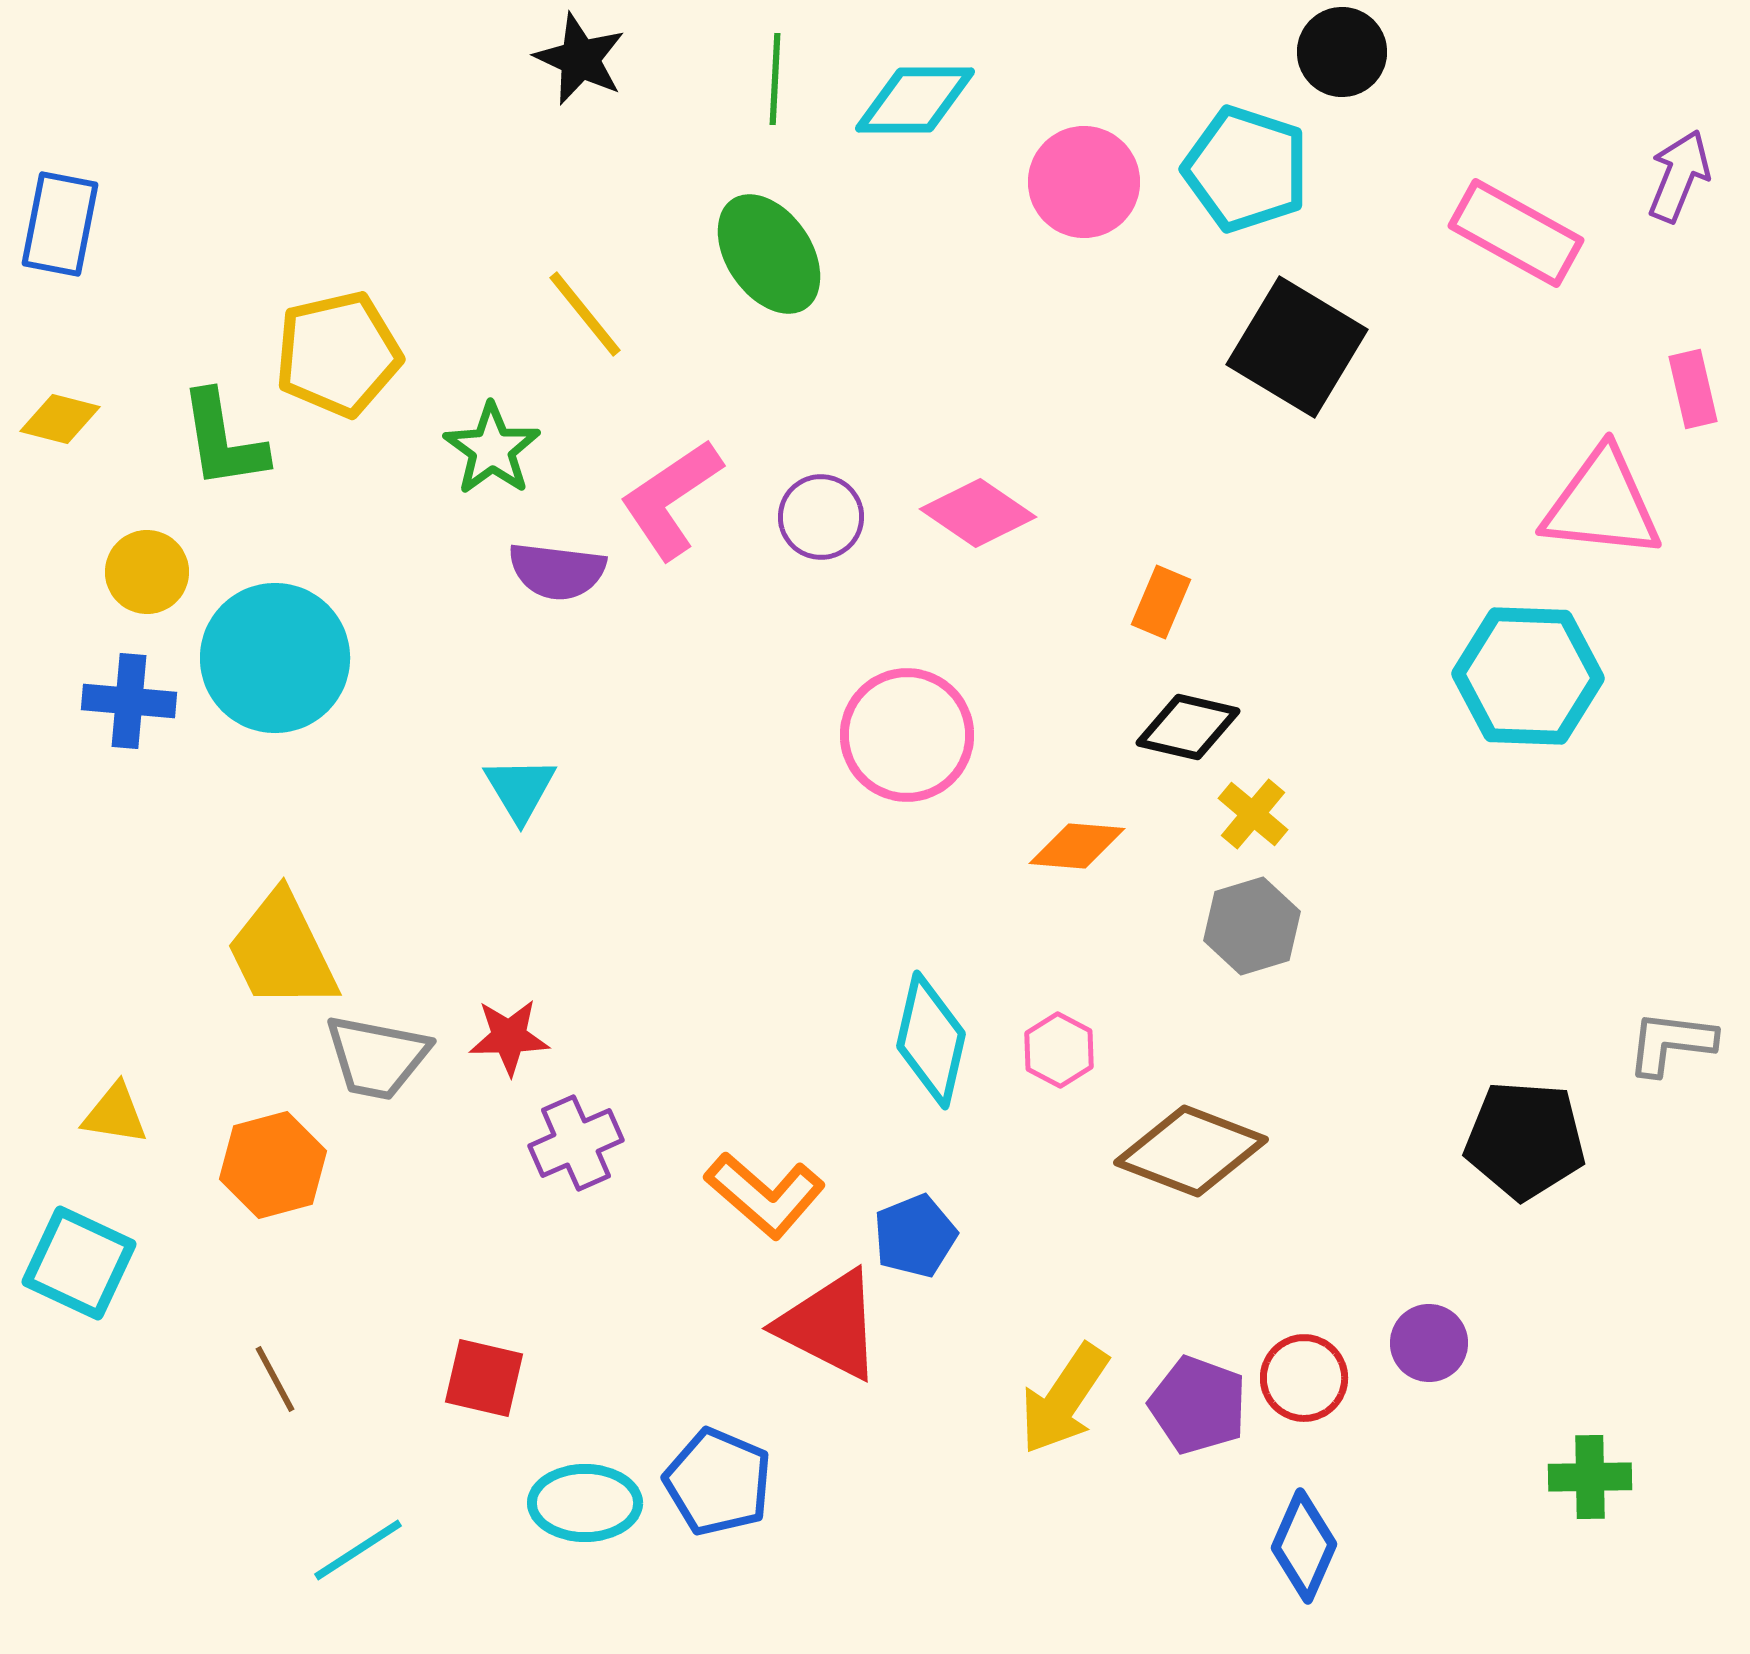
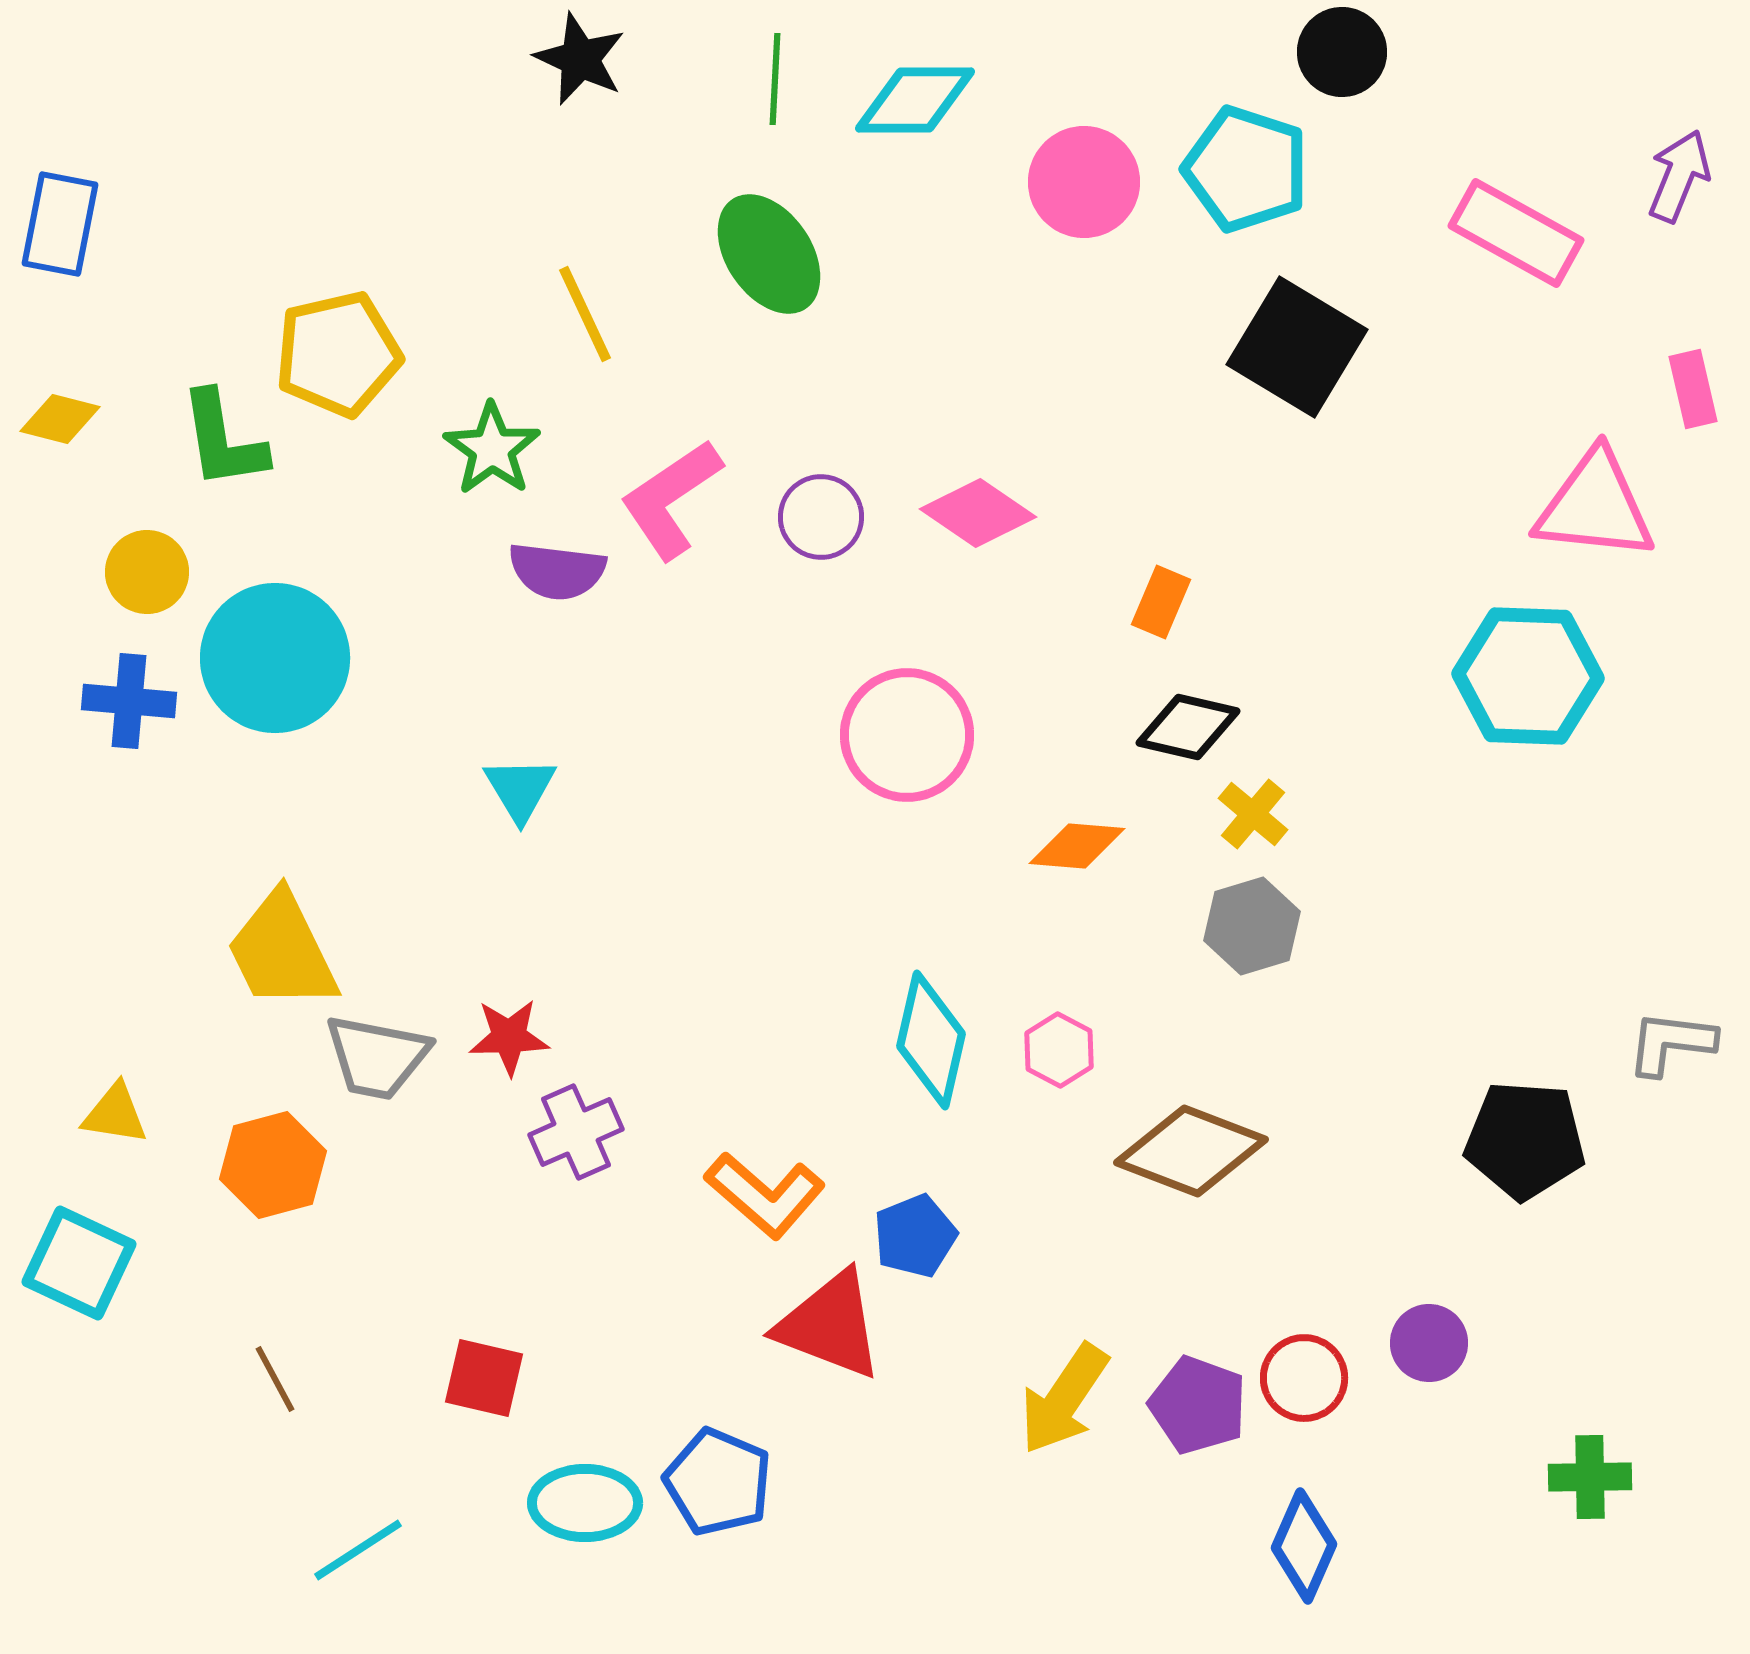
yellow line at (585, 314): rotated 14 degrees clockwise
pink triangle at (1602, 504): moved 7 px left, 2 px down
purple cross at (576, 1143): moved 11 px up
red triangle at (830, 1325): rotated 6 degrees counterclockwise
